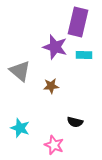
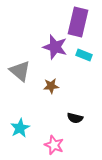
cyan rectangle: rotated 21 degrees clockwise
black semicircle: moved 4 px up
cyan star: rotated 24 degrees clockwise
